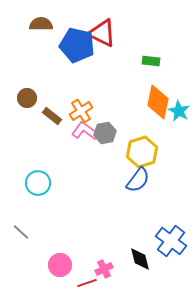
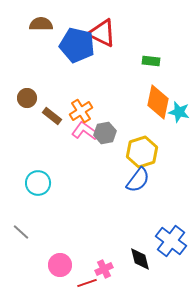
cyan star: moved 1 px down; rotated 15 degrees counterclockwise
